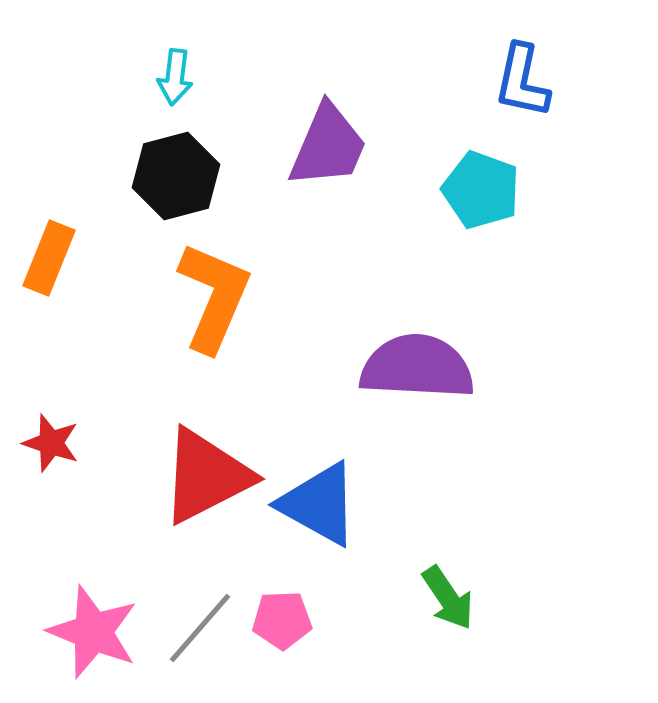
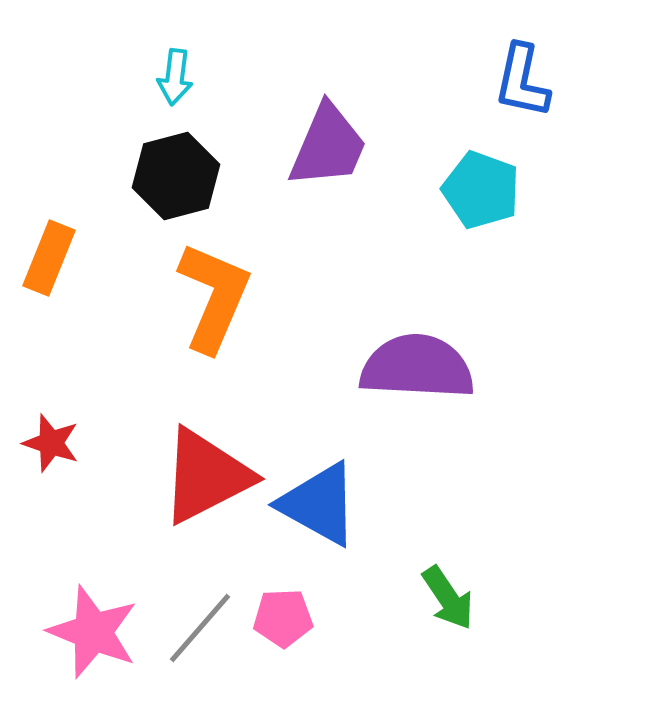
pink pentagon: moved 1 px right, 2 px up
